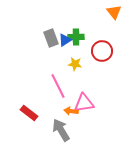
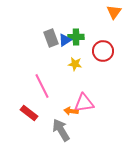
orange triangle: rotated 14 degrees clockwise
red circle: moved 1 px right
pink line: moved 16 px left
